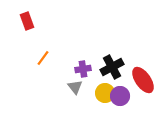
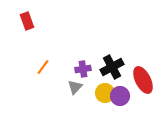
orange line: moved 9 px down
red ellipse: rotated 8 degrees clockwise
gray triangle: rotated 21 degrees clockwise
